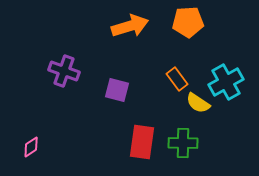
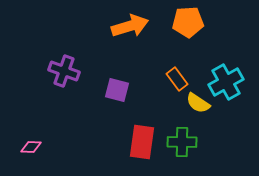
green cross: moved 1 px left, 1 px up
pink diamond: rotated 35 degrees clockwise
